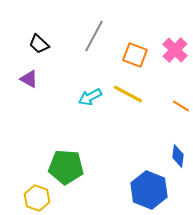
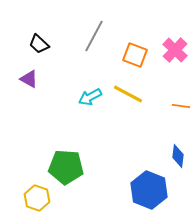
orange line: rotated 24 degrees counterclockwise
